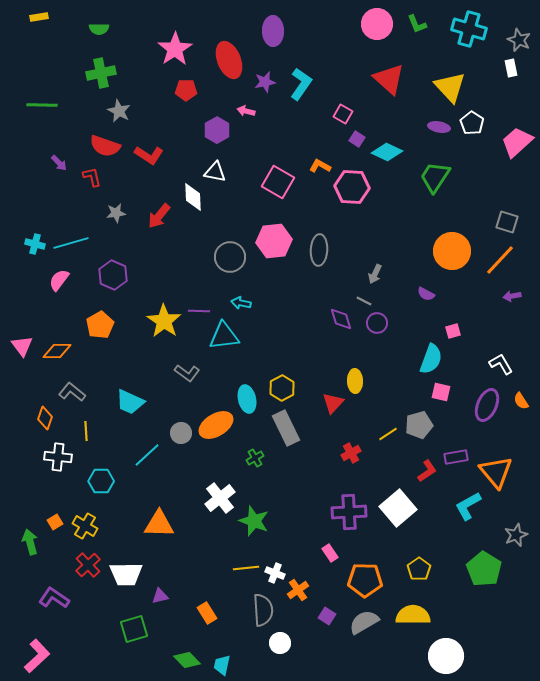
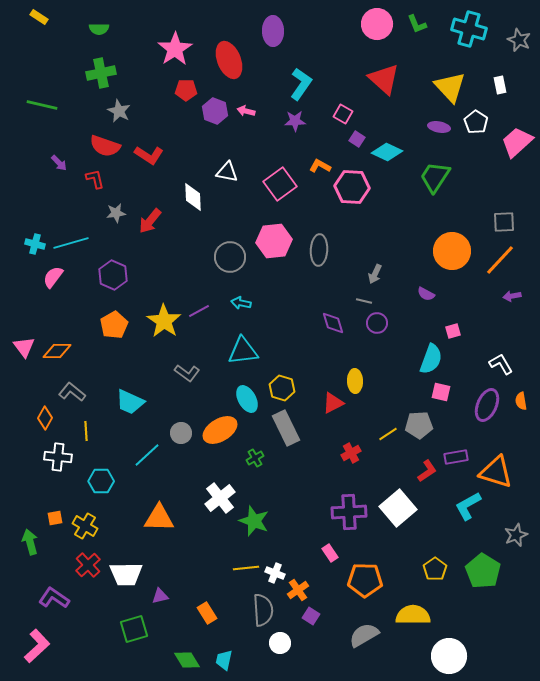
yellow rectangle at (39, 17): rotated 42 degrees clockwise
white rectangle at (511, 68): moved 11 px left, 17 px down
red triangle at (389, 79): moved 5 px left
purple star at (265, 82): moved 30 px right, 39 px down; rotated 10 degrees clockwise
green line at (42, 105): rotated 12 degrees clockwise
white pentagon at (472, 123): moved 4 px right, 1 px up
purple hexagon at (217, 130): moved 2 px left, 19 px up; rotated 10 degrees counterclockwise
white triangle at (215, 172): moved 12 px right
red L-shape at (92, 177): moved 3 px right, 2 px down
pink square at (278, 182): moved 2 px right, 2 px down; rotated 24 degrees clockwise
red arrow at (159, 216): moved 9 px left, 5 px down
gray square at (507, 222): moved 3 px left; rotated 20 degrees counterclockwise
pink semicircle at (59, 280): moved 6 px left, 3 px up
gray line at (364, 301): rotated 14 degrees counterclockwise
purple line at (199, 311): rotated 30 degrees counterclockwise
purple diamond at (341, 319): moved 8 px left, 4 px down
orange pentagon at (100, 325): moved 14 px right
cyan triangle at (224, 336): moved 19 px right, 15 px down
pink triangle at (22, 346): moved 2 px right, 1 px down
yellow hexagon at (282, 388): rotated 15 degrees counterclockwise
cyan ellipse at (247, 399): rotated 16 degrees counterclockwise
orange semicircle at (521, 401): rotated 24 degrees clockwise
red triangle at (333, 403): rotated 20 degrees clockwise
orange diamond at (45, 418): rotated 10 degrees clockwise
orange ellipse at (216, 425): moved 4 px right, 5 px down
gray pentagon at (419, 425): rotated 12 degrees clockwise
orange triangle at (496, 472): rotated 33 degrees counterclockwise
orange square at (55, 522): moved 4 px up; rotated 21 degrees clockwise
orange triangle at (159, 524): moved 6 px up
yellow pentagon at (419, 569): moved 16 px right
green pentagon at (484, 569): moved 1 px left, 2 px down
purple square at (327, 616): moved 16 px left
gray semicircle at (364, 622): moved 13 px down
pink L-shape at (37, 656): moved 10 px up
white circle at (446, 656): moved 3 px right
green diamond at (187, 660): rotated 12 degrees clockwise
cyan trapezoid at (222, 665): moved 2 px right, 5 px up
